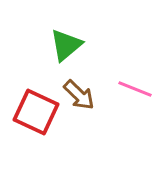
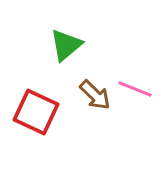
brown arrow: moved 16 px right
